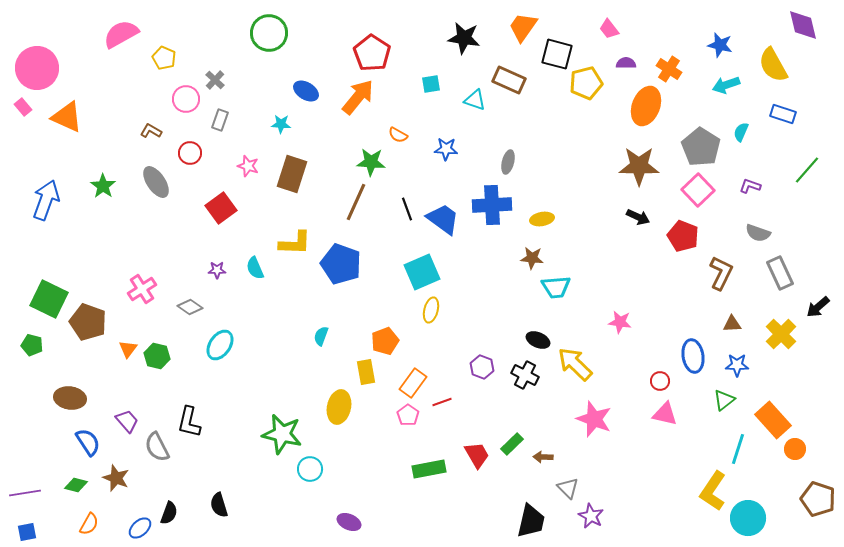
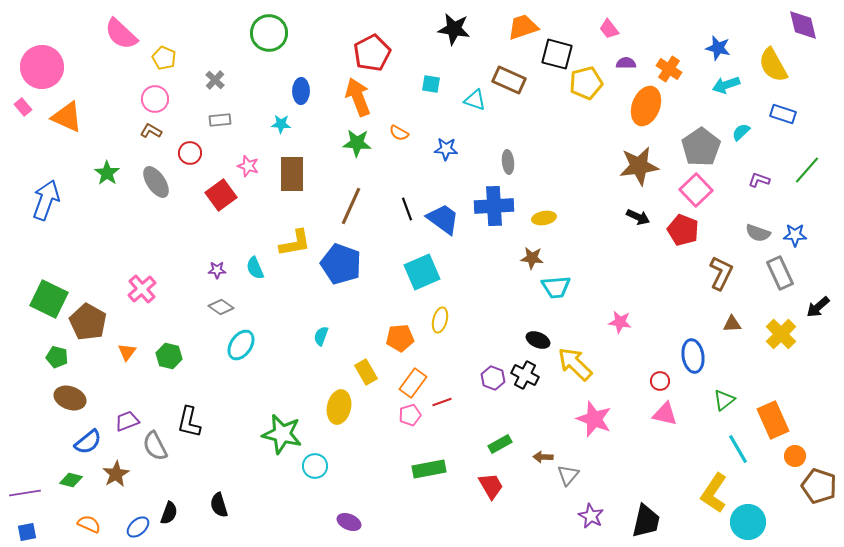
orange trapezoid at (523, 27): rotated 36 degrees clockwise
pink semicircle at (121, 34): rotated 108 degrees counterclockwise
black star at (464, 38): moved 10 px left, 9 px up
blue star at (720, 45): moved 2 px left, 3 px down
red pentagon at (372, 53): rotated 12 degrees clockwise
pink circle at (37, 68): moved 5 px right, 1 px up
cyan square at (431, 84): rotated 18 degrees clockwise
blue ellipse at (306, 91): moved 5 px left; rotated 60 degrees clockwise
orange arrow at (358, 97): rotated 60 degrees counterclockwise
pink circle at (186, 99): moved 31 px left
gray rectangle at (220, 120): rotated 65 degrees clockwise
cyan semicircle at (741, 132): rotated 24 degrees clockwise
orange semicircle at (398, 135): moved 1 px right, 2 px up
gray pentagon at (701, 147): rotated 6 degrees clockwise
green star at (371, 162): moved 14 px left, 19 px up
gray ellipse at (508, 162): rotated 20 degrees counterclockwise
brown star at (639, 166): rotated 9 degrees counterclockwise
brown rectangle at (292, 174): rotated 18 degrees counterclockwise
green star at (103, 186): moved 4 px right, 13 px up
purple L-shape at (750, 186): moved 9 px right, 6 px up
pink square at (698, 190): moved 2 px left
brown line at (356, 202): moved 5 px left, 4 px down
blue cross at (492, 205): moved 2 px right, 1 px down
red square at (221, 208): moved 13 px up
yellow ellipse at (542, 219): moved 2 px right, 1 px up
red pentagon at (683, 236): moved 6 px up
yellow L-shape at (295, 243): rotated 12 degrees counterclockwise
pink cross at (142, 289): rotated 8 degrees counterclockwise
gray diamond at (190, 307): moved 31 px right
yellow ellipse at (431, 310): moved 9 px right, 10 px down
brown pentagon at (88, 322): rotated 9 degrees clockwise
orange pentagon at (385, 341): moved 15 px right, 3 px up; rotated 16 degrees clockwise
green pentagon at (32, 345): moved 25 px right, 12 px down
cyan ellipse at (220, 345): moved 21 px right
orange triangle at (128, 349): moved 1 px left, 3 px down
green hexagon at (157, 356): moved 12 px right
blue star at (737, 365): moved 58 px right, 130 px up
purple hexagon at (482, 367): moved 11 px right, 11 px down
yellow rectangle at (366, 372): rotated 20 degrees counterclockwise
brown ellipse at (70, 398): rotated 12 degrees clockwise
pink pentagon at (408, 415): moved 2 px right; rotated 20 degrees clockwise
orange rectangle at (773, 420): rotated 18 degrees clockwise
purple trapezoid at (127, 421): rotated 70 degrees counterclockwise
blue semicircle at (88, 442): rotated 84 degrees clockwise
green rectangle at (512, 444): moved 12 px left; rotated 15 degrees clockwise
gray semicircle at (157, 447): moved 2 px left, 1 px up
cyan line at (738, 449): rotated 48 degrees counterclockwise
orange circle at (795, 449): moved 7 px down
red trapezoid at (477, 455): moved 14 px right, 31 px down
cyan circle at (310, 469): moved 5 px right, 3 px up
brown star at (116, 478): moved 4 px up; rotated 20 degrees clockwise
green diamond at (76, 485): moved 5 px left, 5 px up
gray triangle at (568, 488): moved 13 px up; rotated 25 degrees clockwise
yellow L-shape at (713, 491): moved 1 px right, 2 px down
brown pentagon at (818, 499): moved 1 px right, 13 px up
cyan circle at (748, 518): moved 4 px down
black trapezoid at (531, 521): moved 115 px right
orange semicircle at (89, 524): rotated 95 degrees counterclockwise
blue ellipse at (140, 528): moved 2 px left, 1 px up
